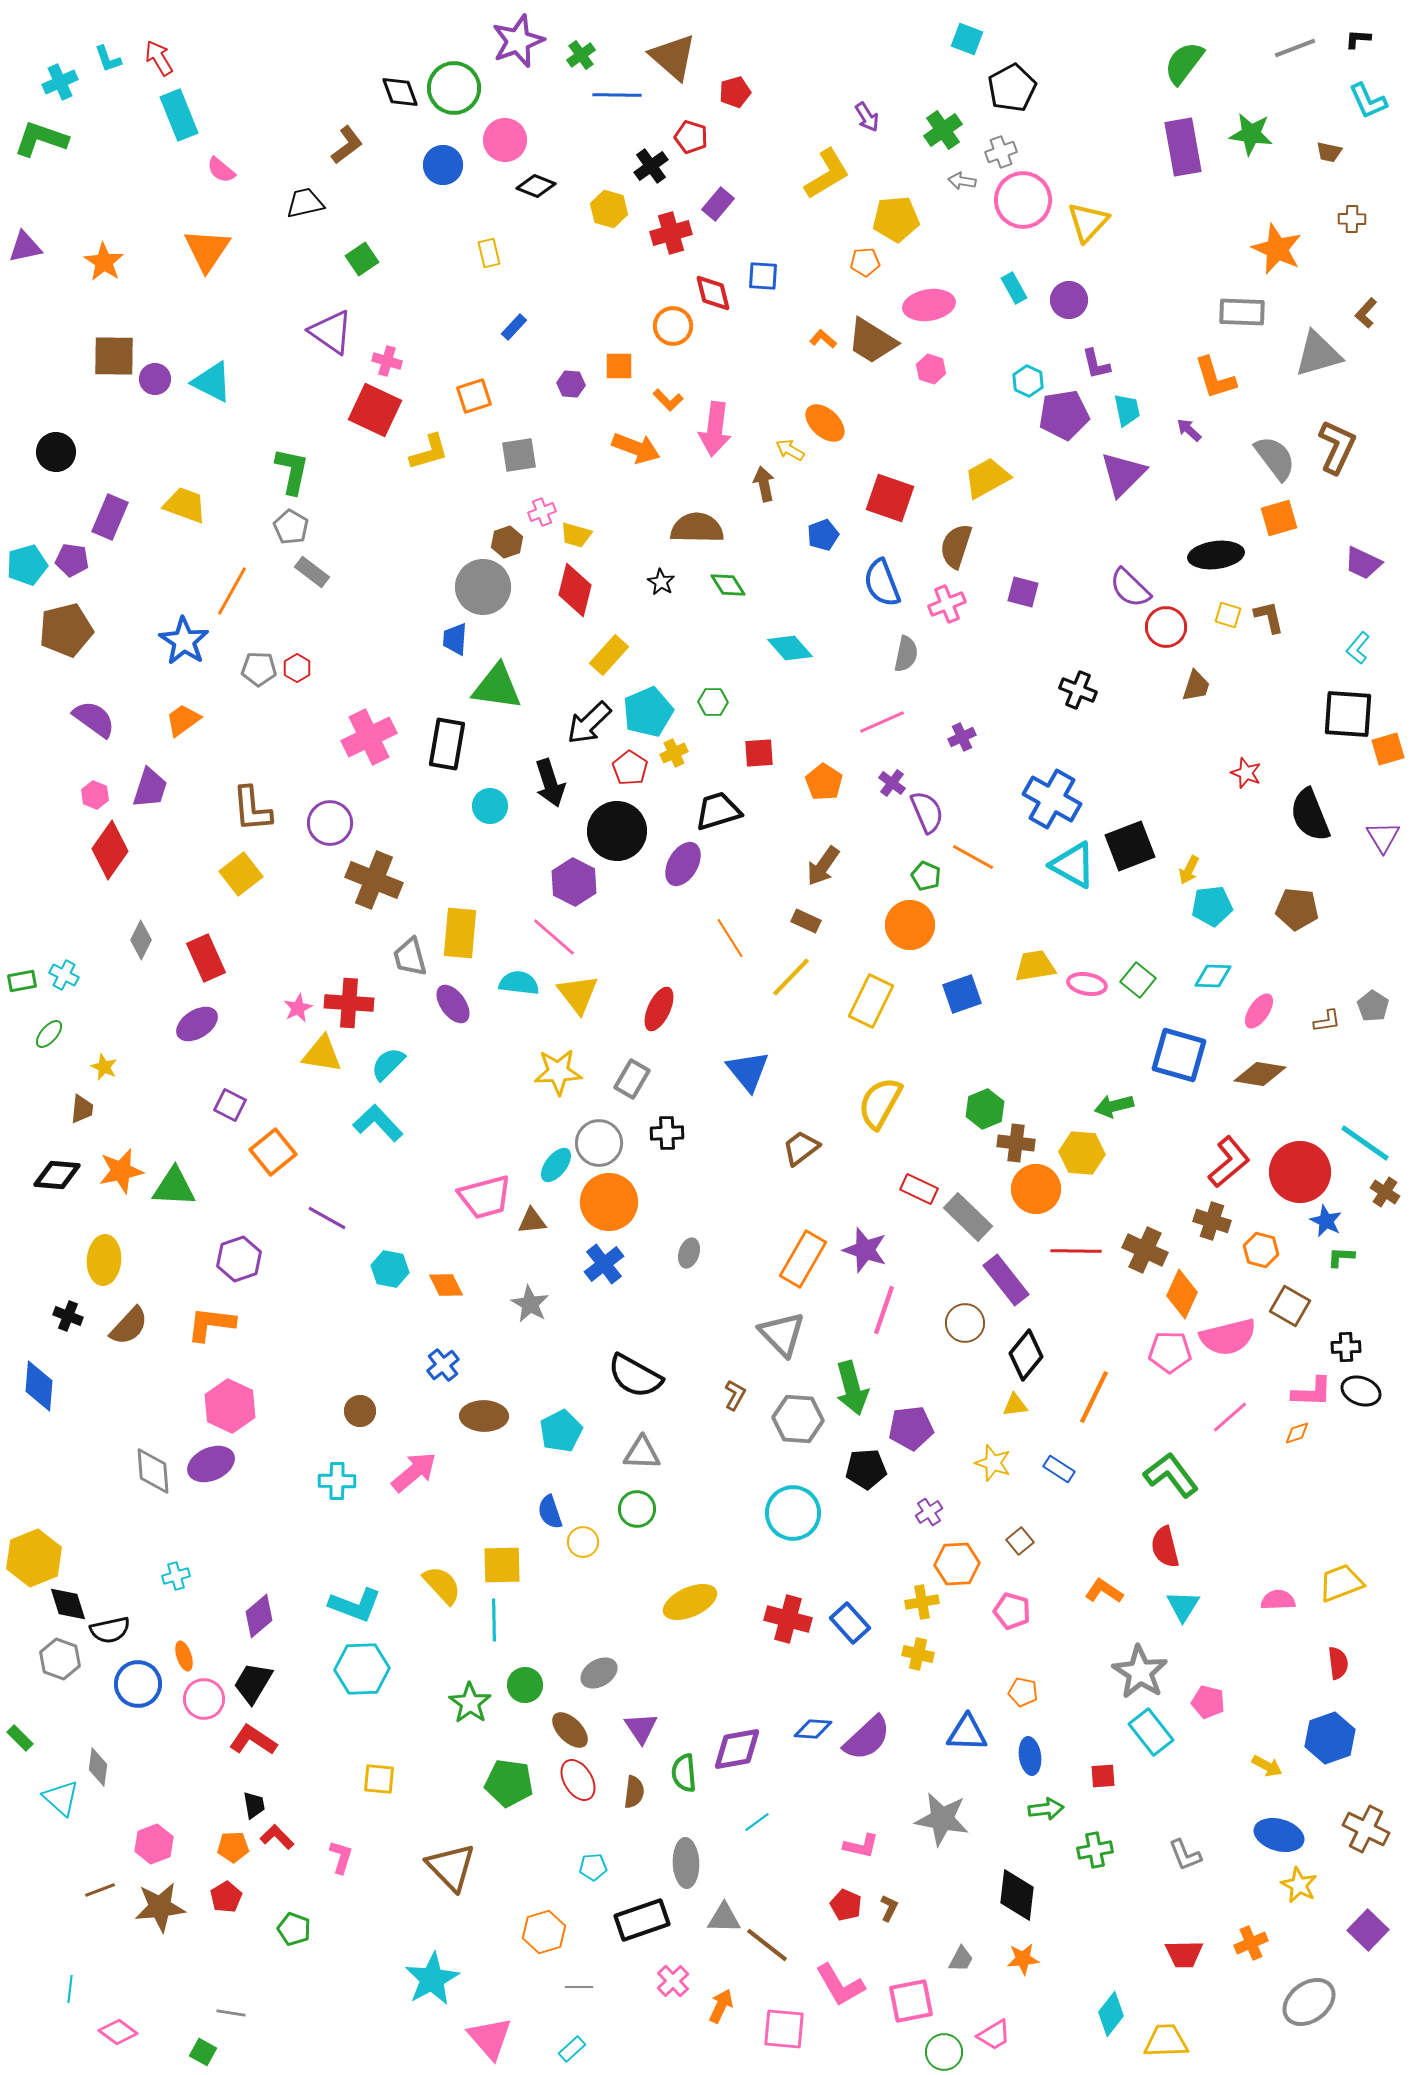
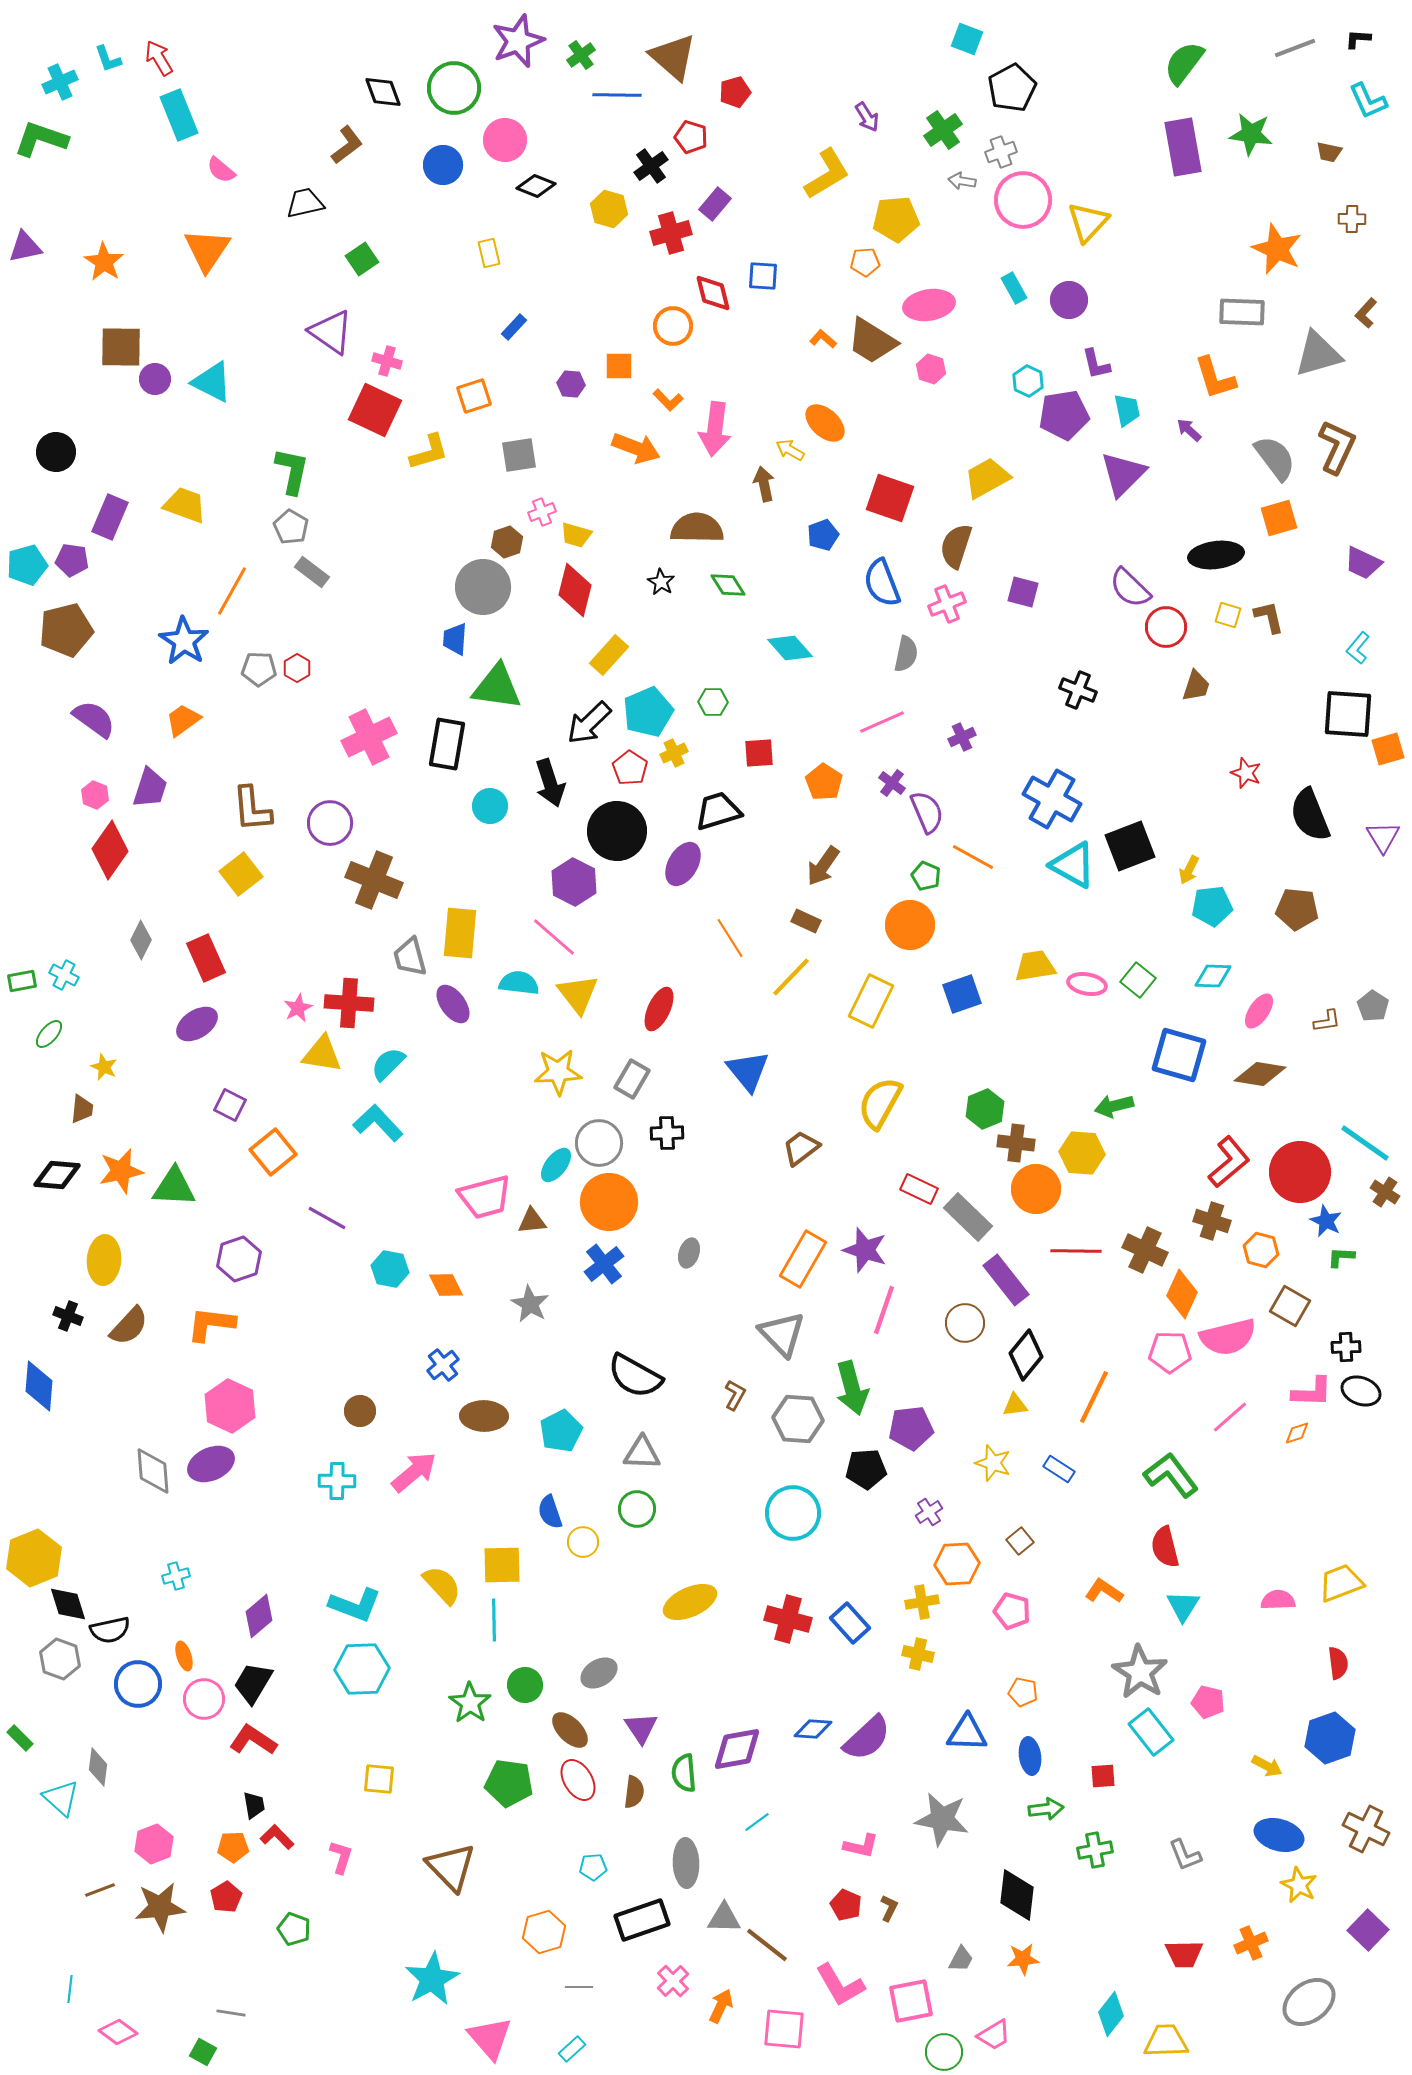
black diamond at (400, 92): moved 17 px left
purple rectangle at (718, 204): moved 3 px left
brown square at (114, 356): moved 7 px right, 9 px up
